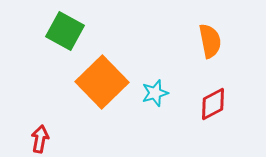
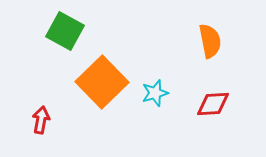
red diamond: rotated 24 degrees clockwise
red arrow: moved 1 px right, 19 px up
